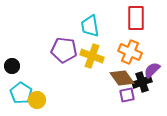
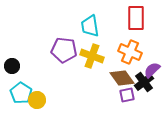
black cross: moved 2 px right; rotated 18 degrees counterclockwise
